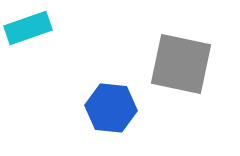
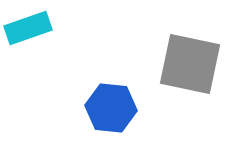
gray square: moved 9 px right
